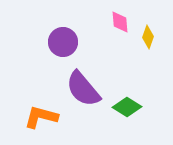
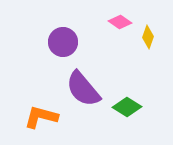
pink diamond: rotated 50 degrees counterclockwise
